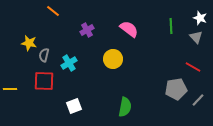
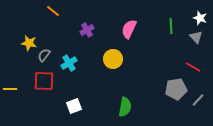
pink semicircle: rotated 102 degrees counterclockwise
gray semicircle: rotated 24 degrees clockwise
